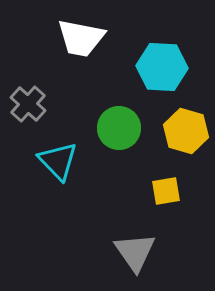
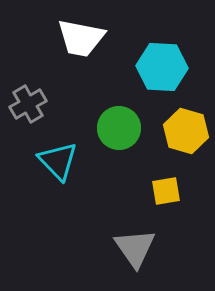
gray cross: rotated 18 degrees clockwise
gray triangle: moved 4 px up
